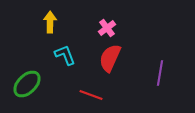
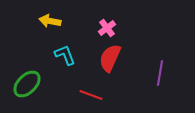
yellow arrow: moved 1 px up; rotated 80 degrees counterclockwise
